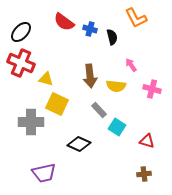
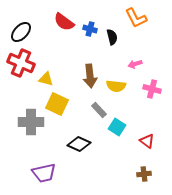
pink arrow: moved 4 px right, 1 px up; rotated 72 degrees counterclockwise
red triangle: rotated 21 degrees clockwise
